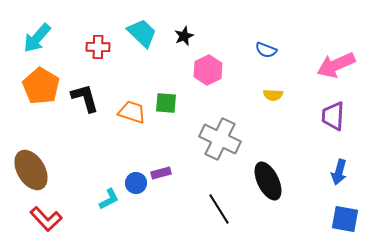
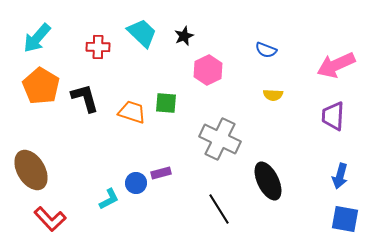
blue arrow: moved 1 px right, 4 px down
red L-shape: moved 4 px right
